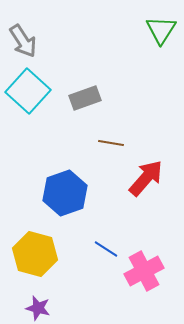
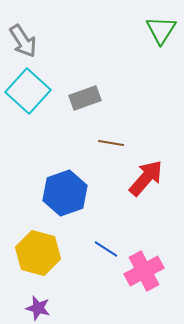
yellow hexagon: moved 3 px right, 1 px up
